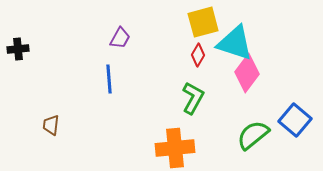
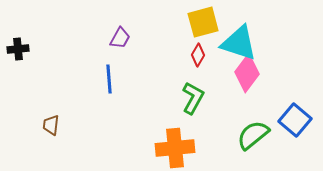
cyan triangle: moved 4 px right
